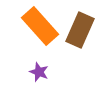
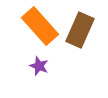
purple star: moved 6 px up
